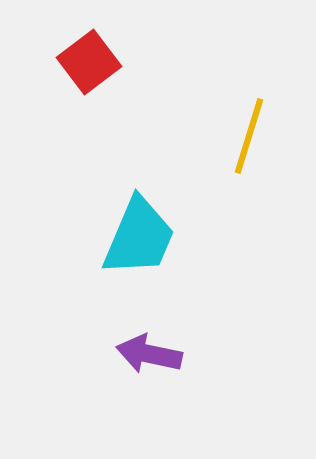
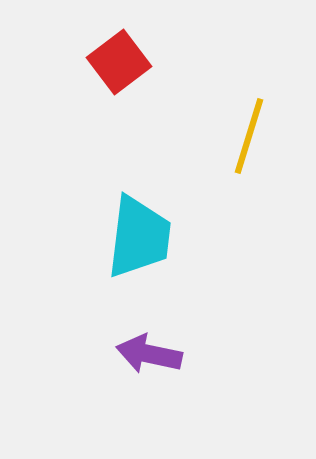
red square: moved 30 px right
cyan trapezoid: rotated 16 degrees counterclockwise
